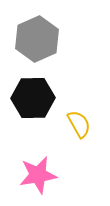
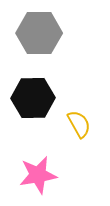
gray hexagon: moved 2 px right, 6 px up; rotated 24 degrees clockwise
